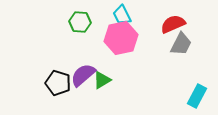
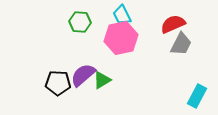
black pentagon: rotated 15 degrees counterclockwise
